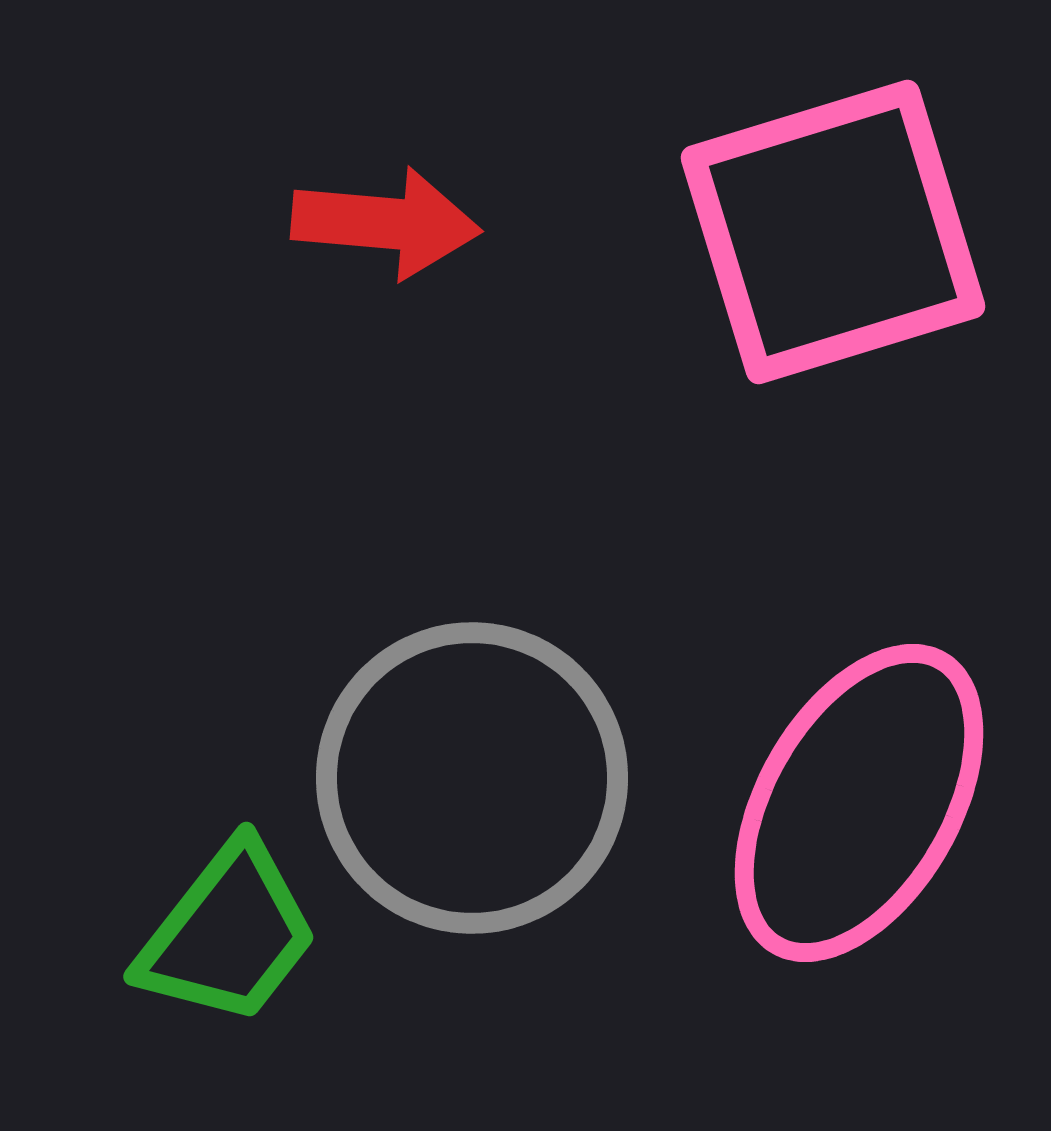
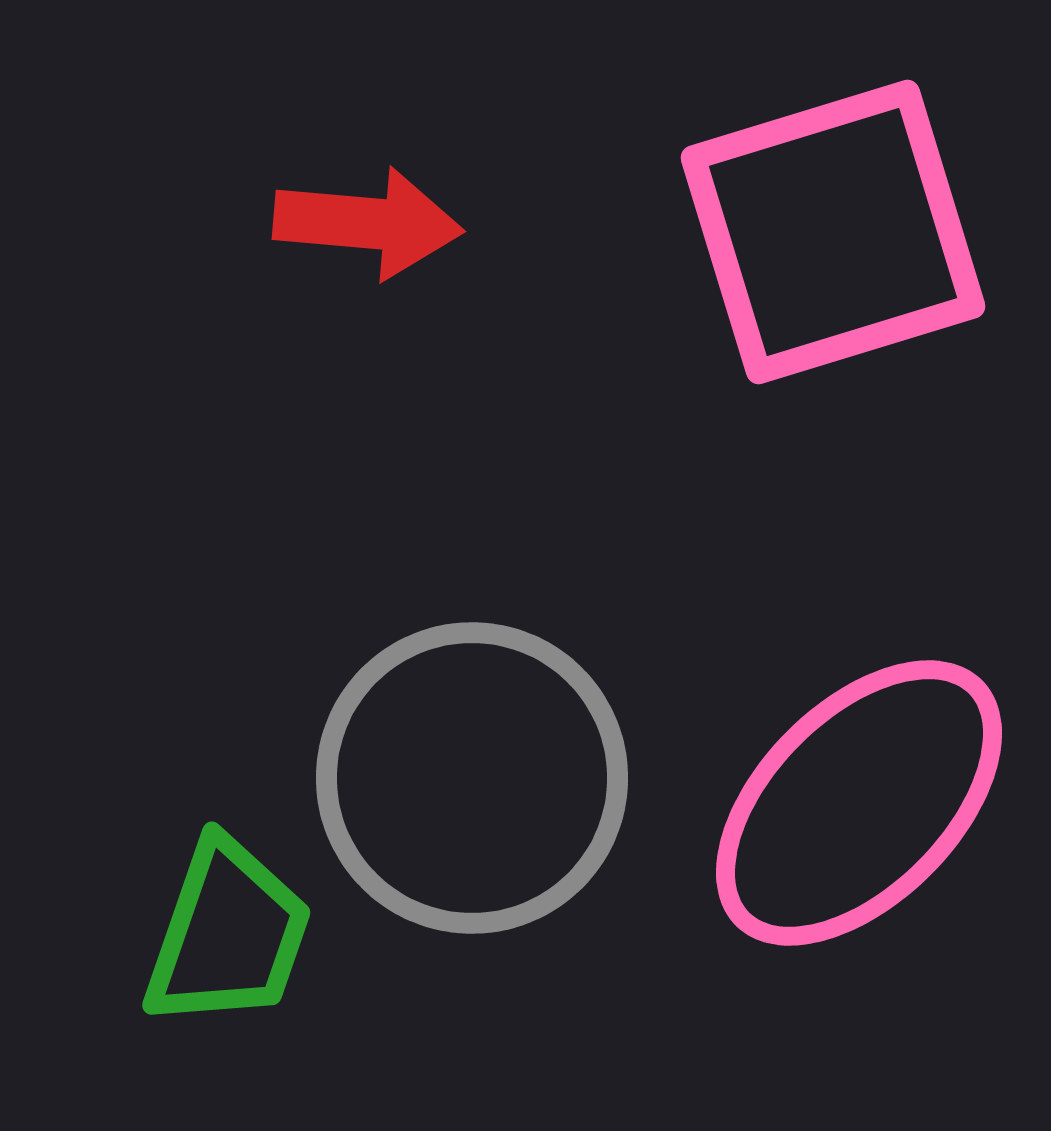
red arrow: moved 18 px left
pink ellipse: rotated 15 degrees clockwise
green trapezoid: rotated 19 degrees counterclockwise
